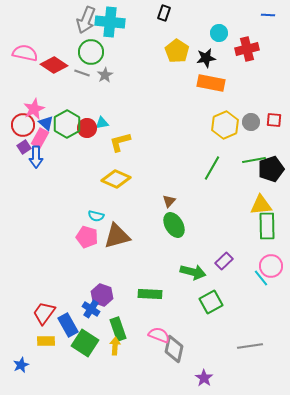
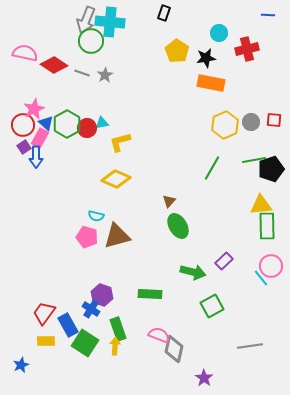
green circle at (91, 52): moved 11 px up
green ellipse at (174, 225): moved 4 px right, 1 px down
green square at (211, 302): moved 1 px right, 4 px down
